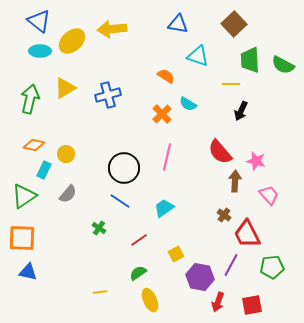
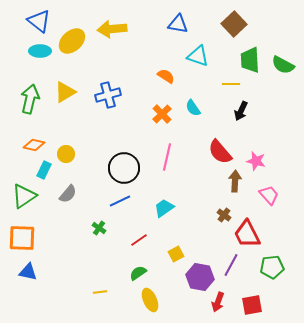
yellow triangle at (65, 88): moved 4 px down
cyan semicircle at (188, 104): moved 5 px right, 4 px down; rotated 24 degrees clockwise
blue line at (120, 201): rotated 60 degrees counterclockwise
